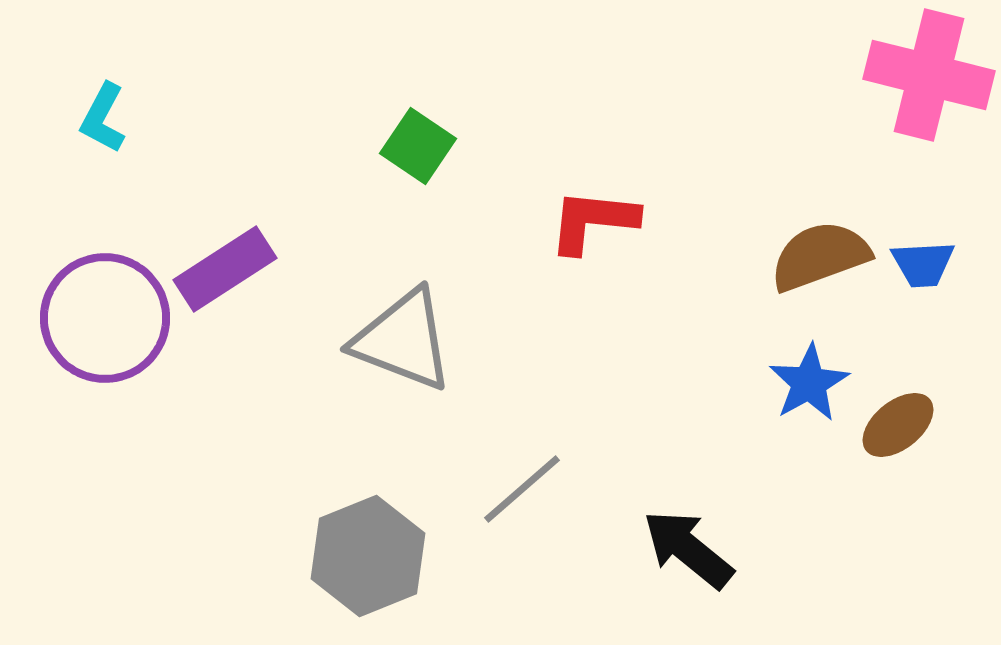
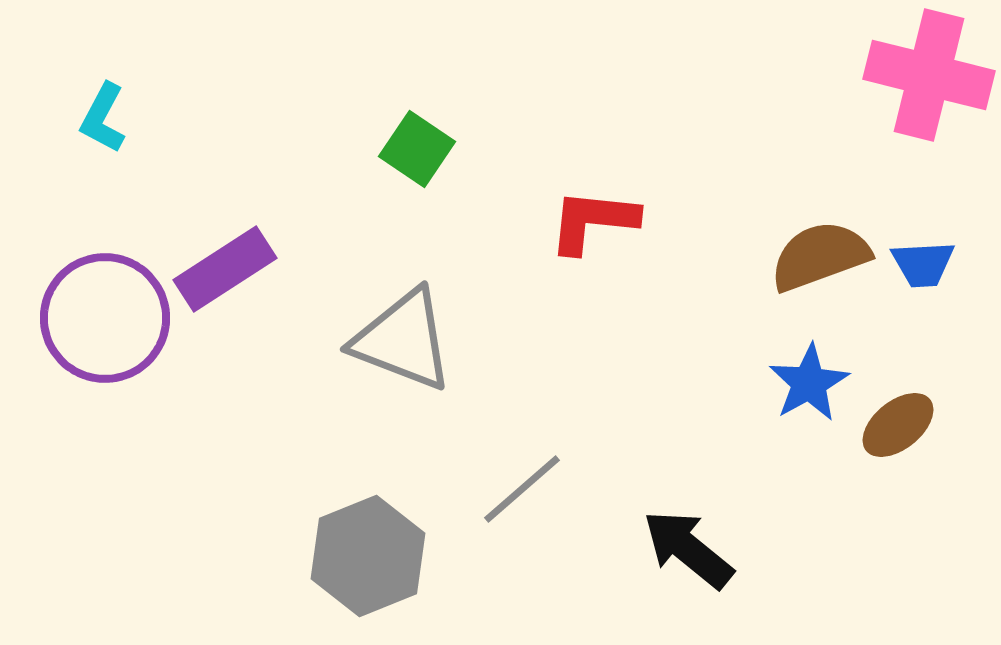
green square: moved 1 px left, 3 px down
